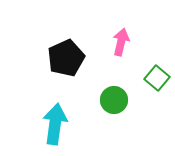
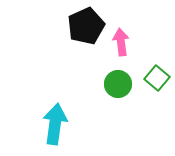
pink arrow: rotated 20 degrees counterclockwise
black pentagon: moved 20 px right, 32 px up
green circle: moved 4 px right, 16 px up
